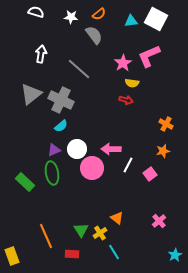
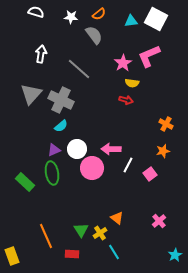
gray triangle: rotated 10 degrees counterclockwise
